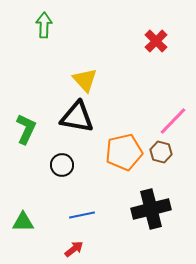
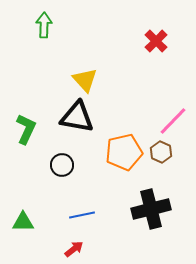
brown hexagon: rotated 10 degrees clockwise
